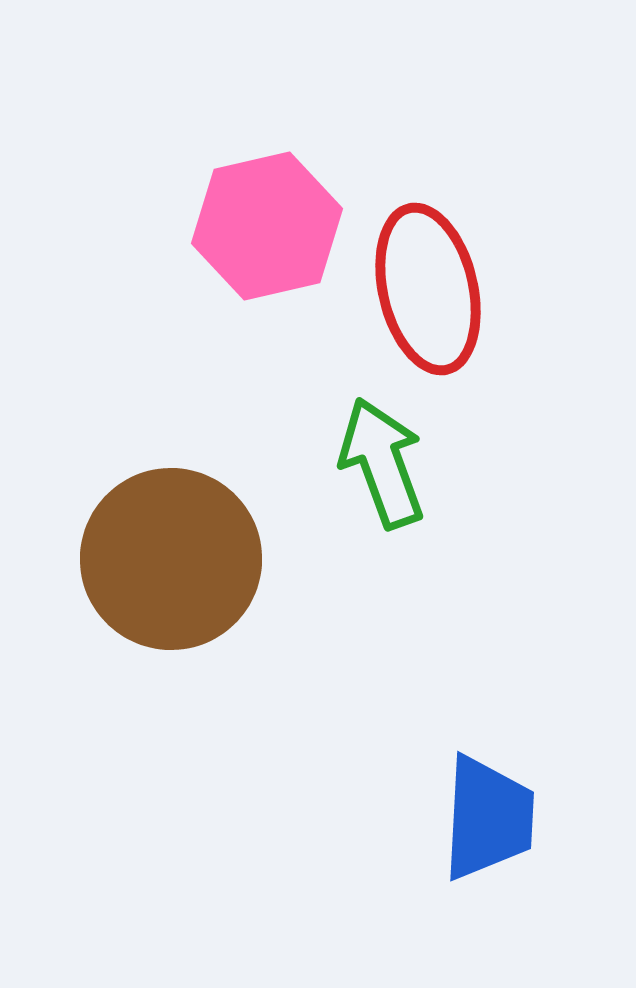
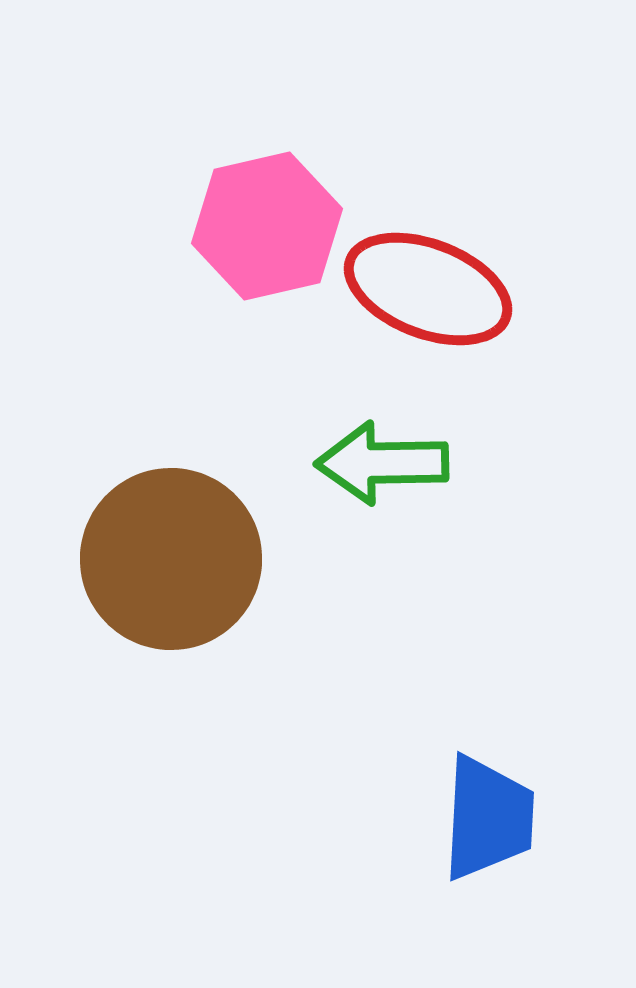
red ellipse: rotated 56 degrees counterclockwise
green arrow: rotated 71 degrees counterclockwise
